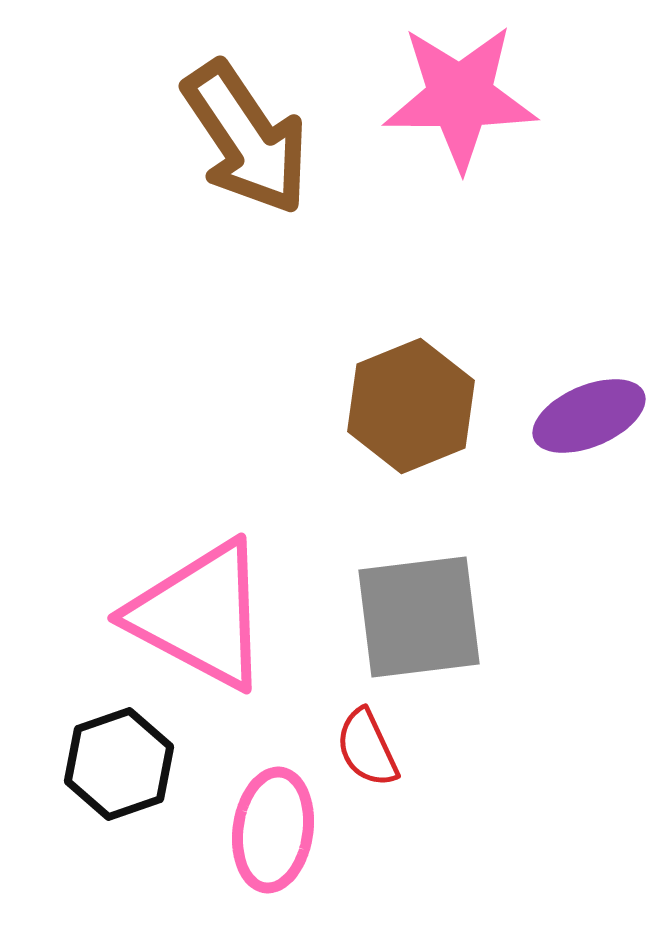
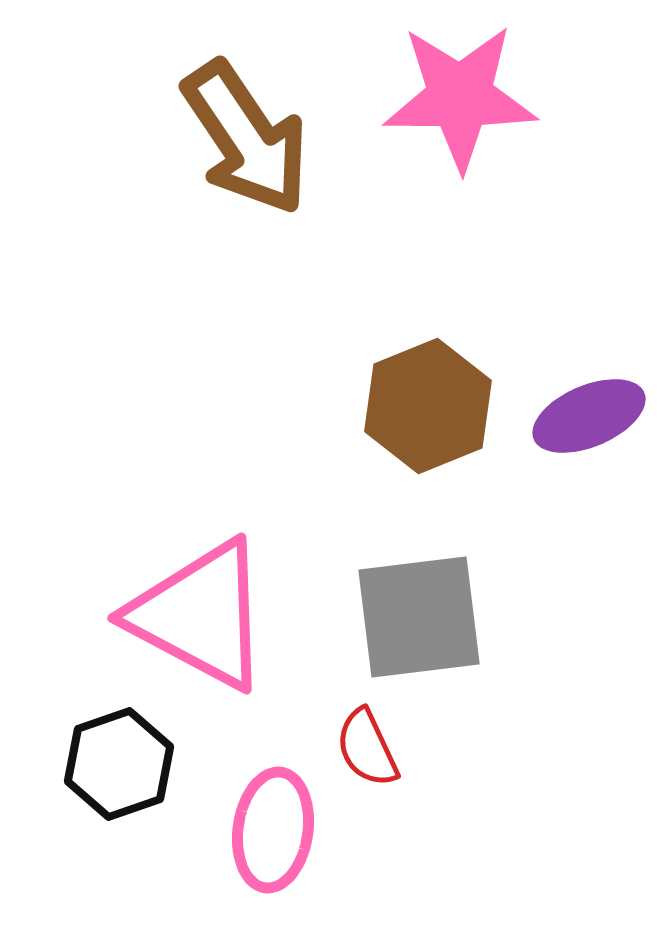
brown hexagon: moved 17 px right
